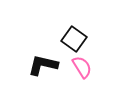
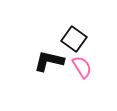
black L-shape: moved 6 px right, 4 px up
